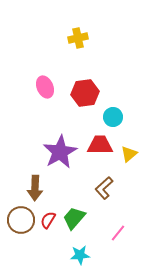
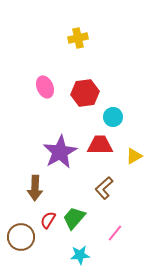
yellow triangle: moved 5 px right, 2 px down; rotated 12 degrees clockwise
brown circle: moved 17 px down
pink line: moved 3 px left
